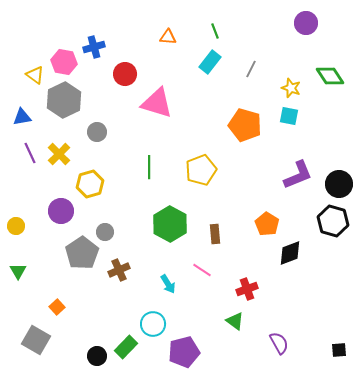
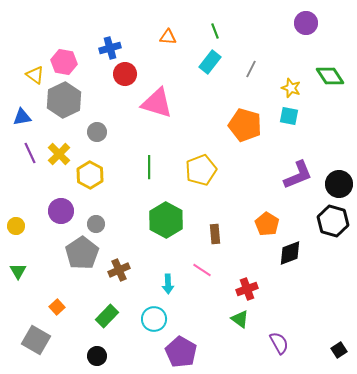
blue cross at (94, 47): moved 16 px right, 1 px down
yellow hexagon at (90, 184): moved 9 px up; rotated 16 degrees counterclockwise
green hexagon at (170, 224): moved 4 px left, 4 px up
gray circle at (105, 232): moved 9 px left, 8 px up
cyan arrow at (168, 284): rotated 30 degrees clockwise
green triangle at (235, 321): moved 5 px right, 2 px up
cyan circle at (153, 324): moved 1 px right, 5 px up
green rectangle at (126, 347): moved 19 px left, 31 px up
black square at (339, 350): rotated 28 degrees counterclockwise
purple pentagon at (184, 352): moved 3 px left; rotated 28 degrees counterclockwise
